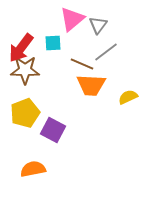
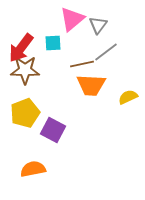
brown line: rotated 35 degrees counterclockwise
